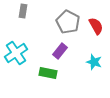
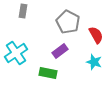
red semicircle: moved 9 px down
purple rectangle: rotated 14 degrees clockwise
